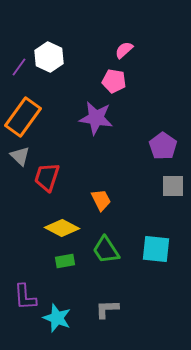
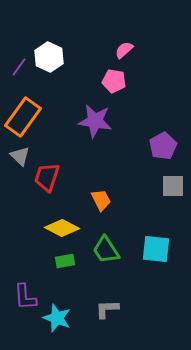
purple star: moved 1 px left, 3 px down
purple pentagon: rotated 8 degrees clockwise
